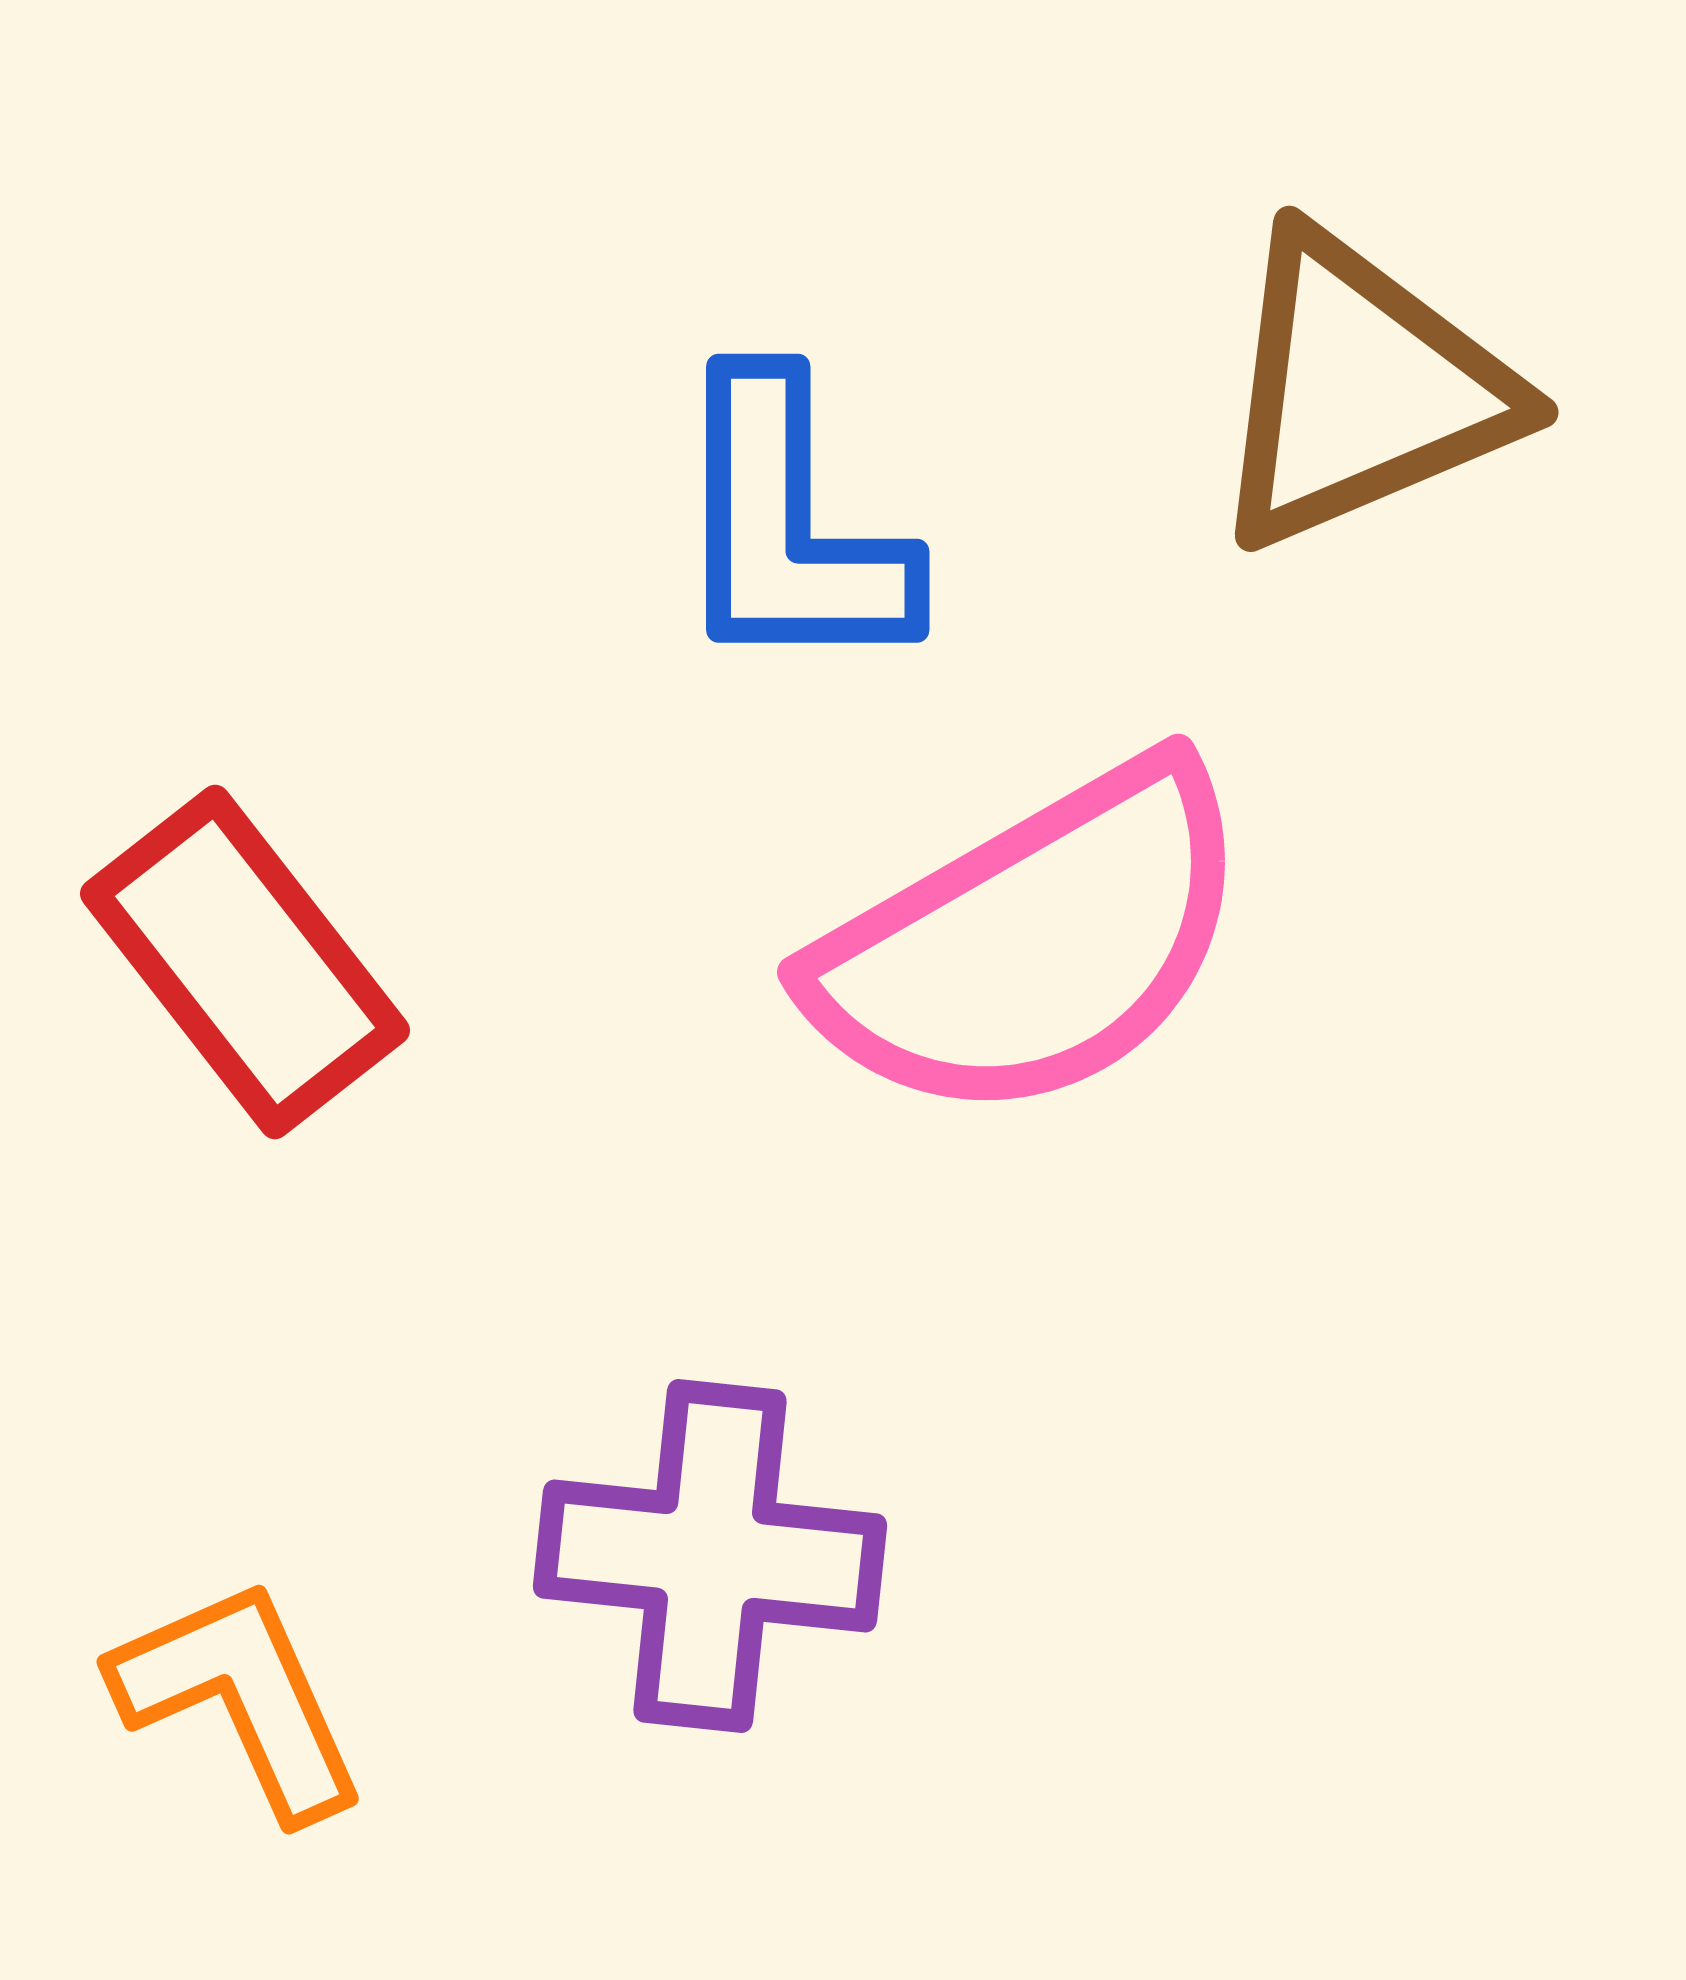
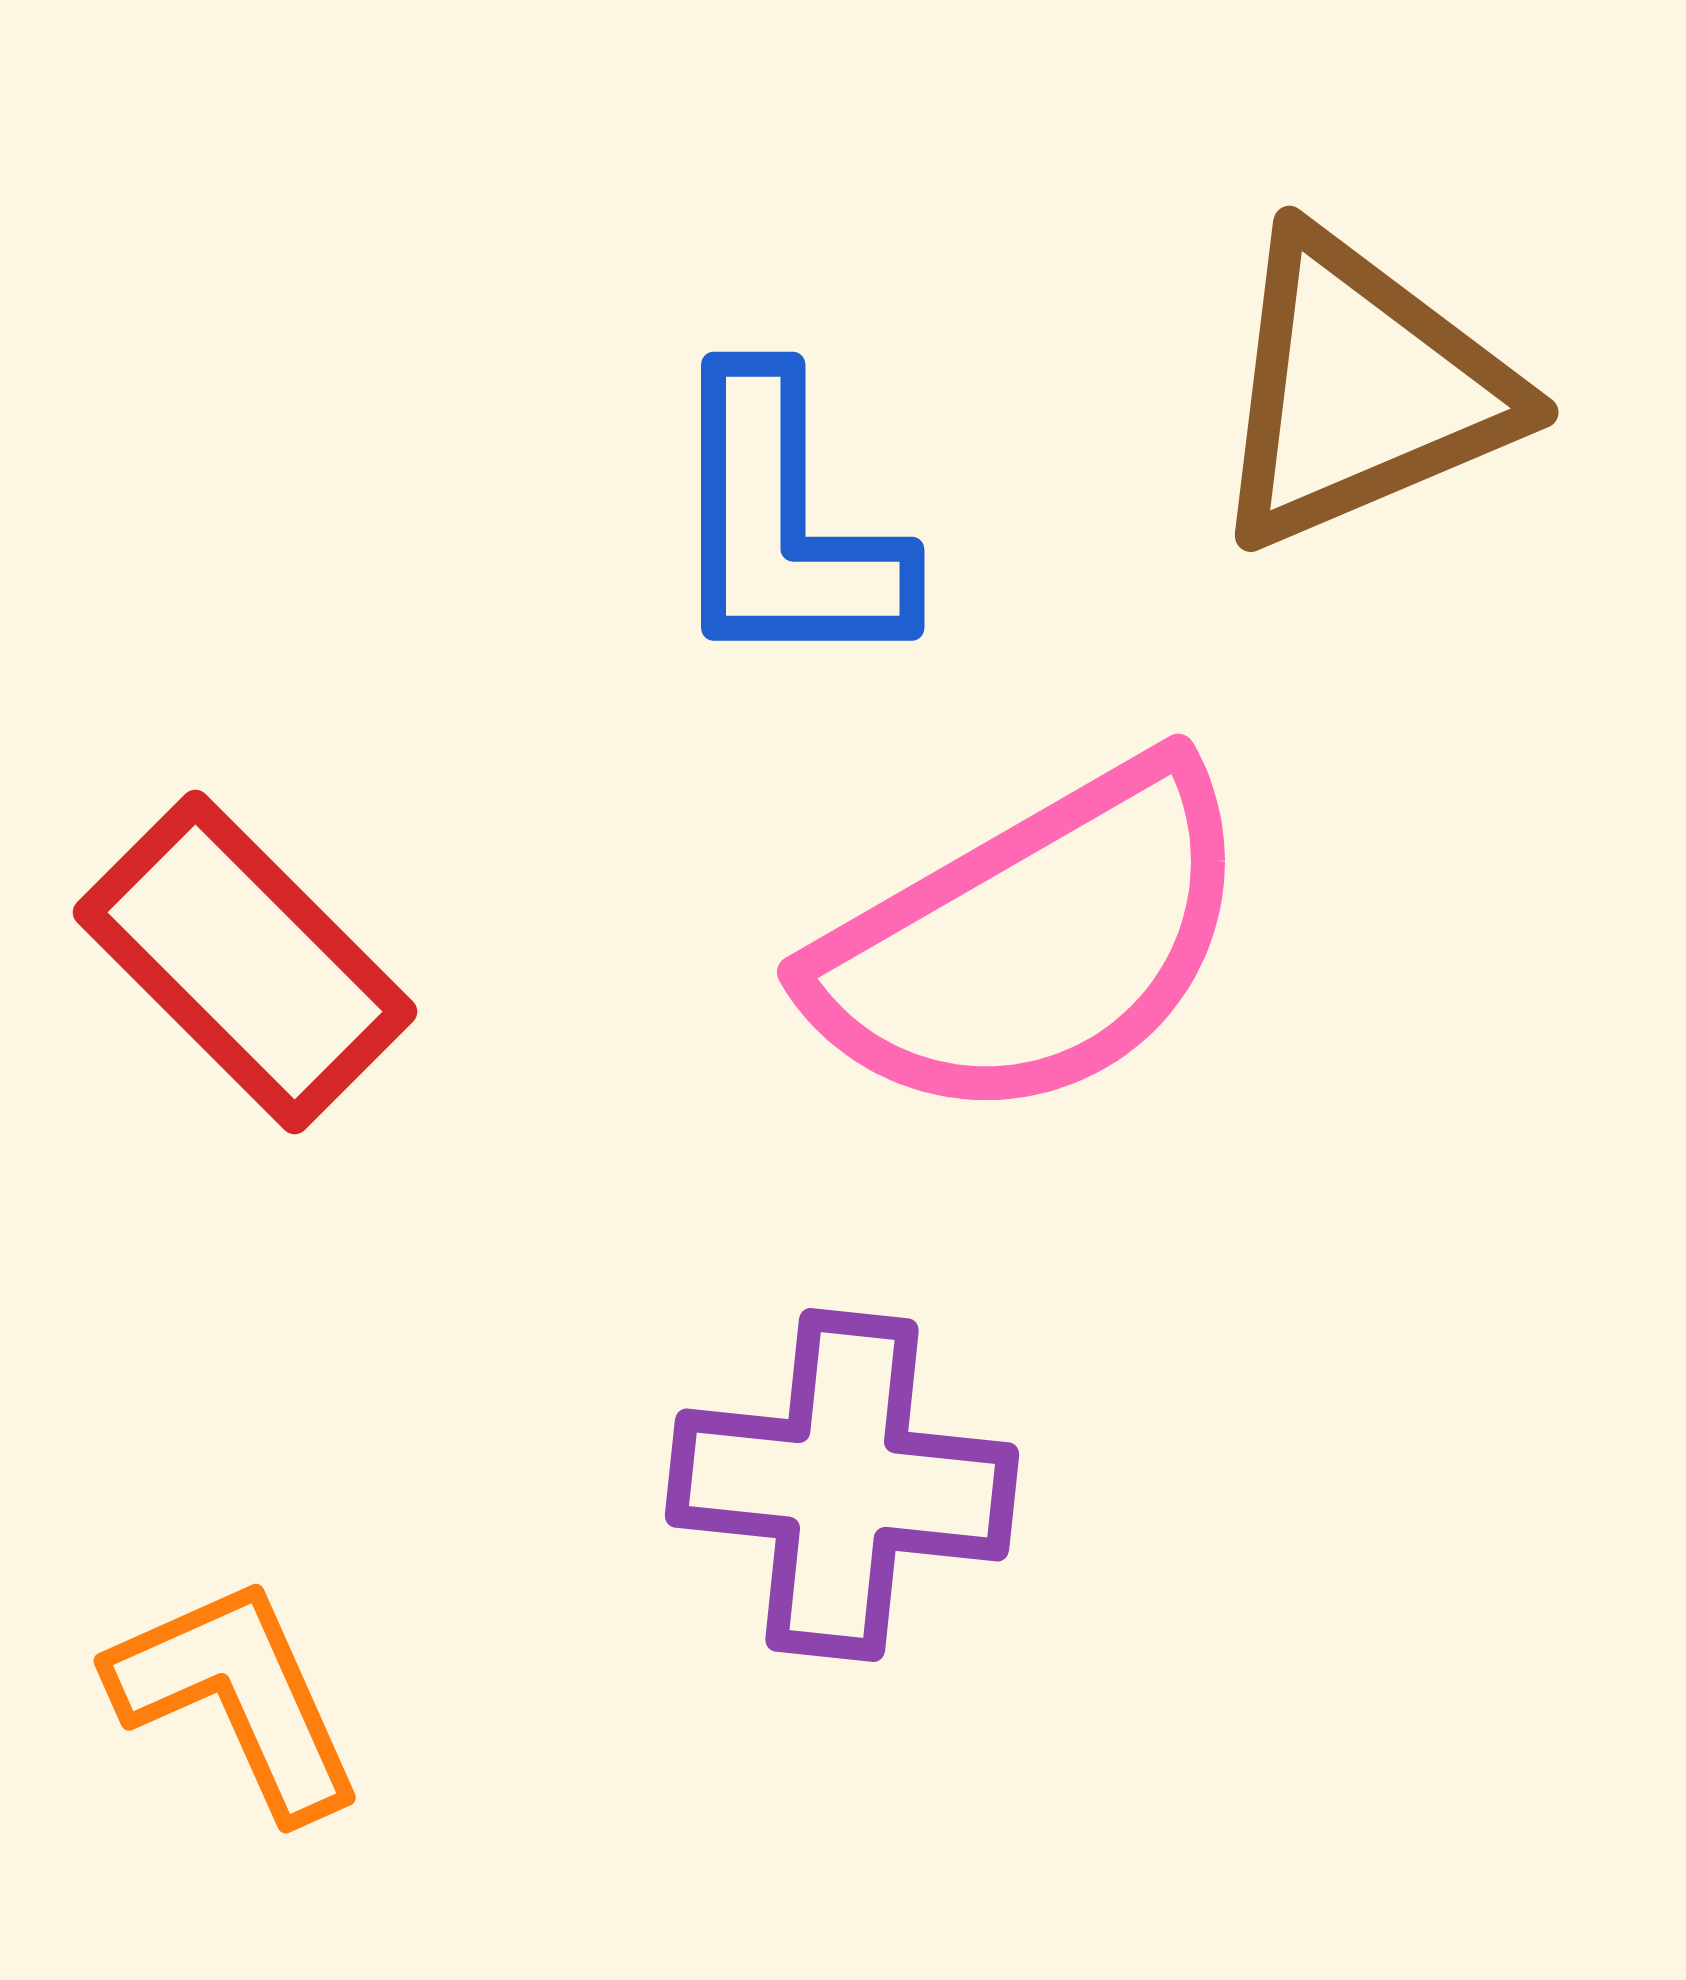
blue L-shape: moved 5 px left, 2 px up
red rectangle: rotated 7 degrees counterclockwise
purple cross: moved 132 px right, 71 px up
orange L-shape: moved 3 px left, 1 px up
